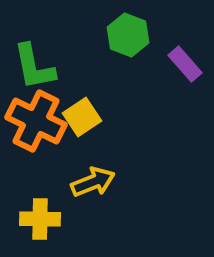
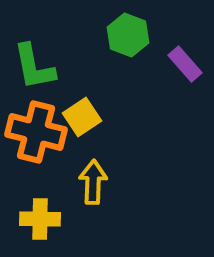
orange cross: moved 11 px down; rotated 12 degrees counterclockwise
yellow arrow: rotated 66 degrees counterclockwise
